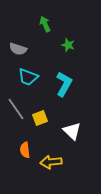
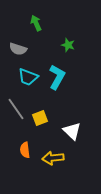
green arrow: moved 9 px left, 1 px up
cyan L-shape: moved 7 px left, 7 px up
yellow arrow: moved 2 px right, 4 px up
